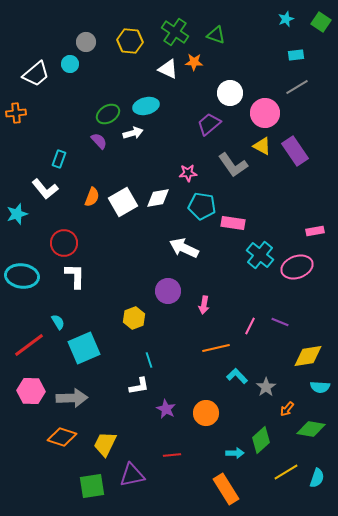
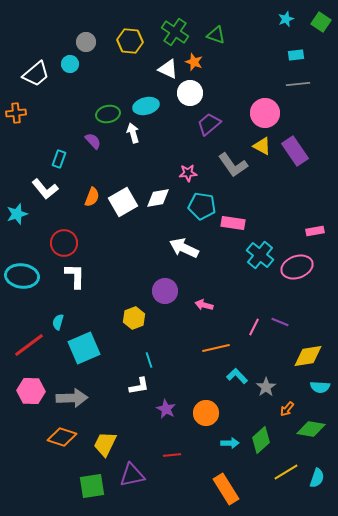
orange star at (194, 62): rotated 18 degrees clockwise
gray line at (297, 87): moved 1 px right, 3 px up; rotated 25 degrees clockwise
white circle at (230, 93): moved 40 px left
green ellipse at (108, 114): rotated 20 degrees clockwise
white arrow at (133, 133): rotated 90 degrees counterclockwise
purple semicircle at (99, 141): moved 6 px left
purple circle at (168, 291): moved 3 px left
pink arrow at (204, 305): rotated 96 degrees clockwise
cyan semicircle at (58, 322): rotated 133 degrees counterclockwise
pink line at (250, 326): moved 4 px right, 1 px down
cyan arrow at (235, 453): moved 5 px left, 10 px up
